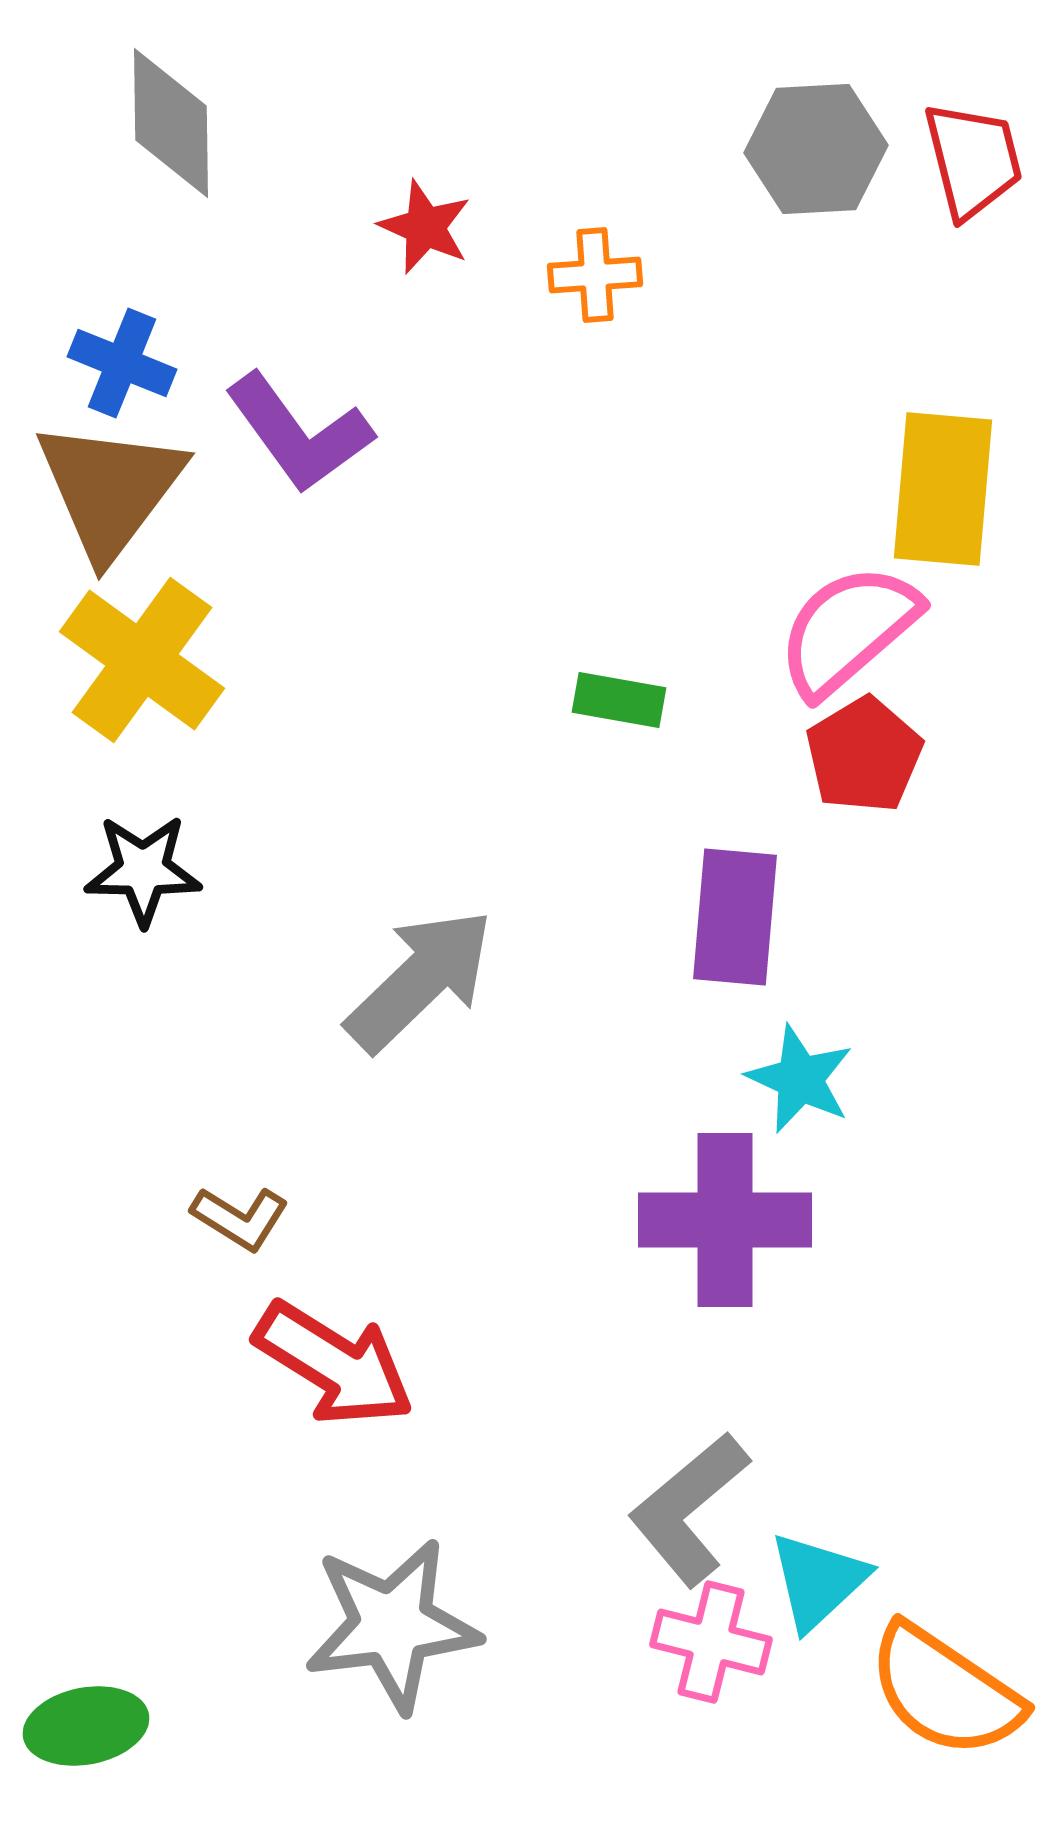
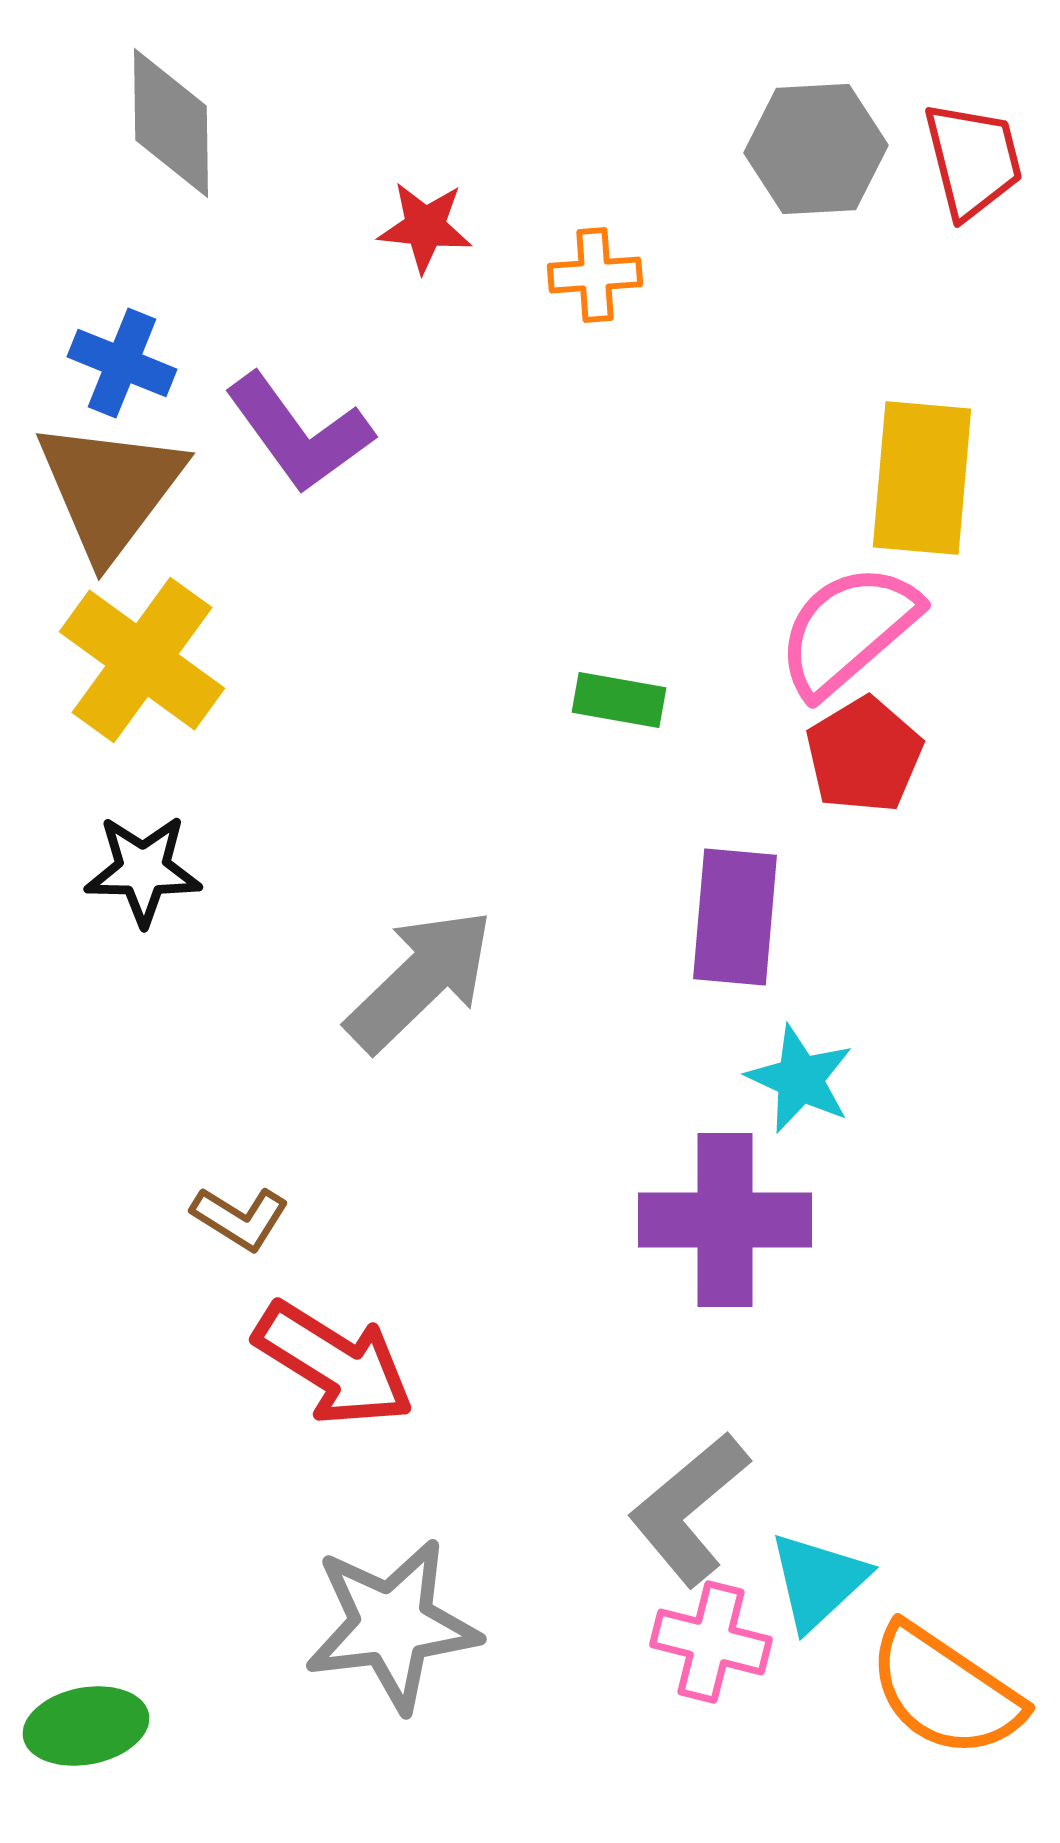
red star: rotated 18 degrees counterclockwise
yellow rectangle: moved 21 px left, 11 px up
